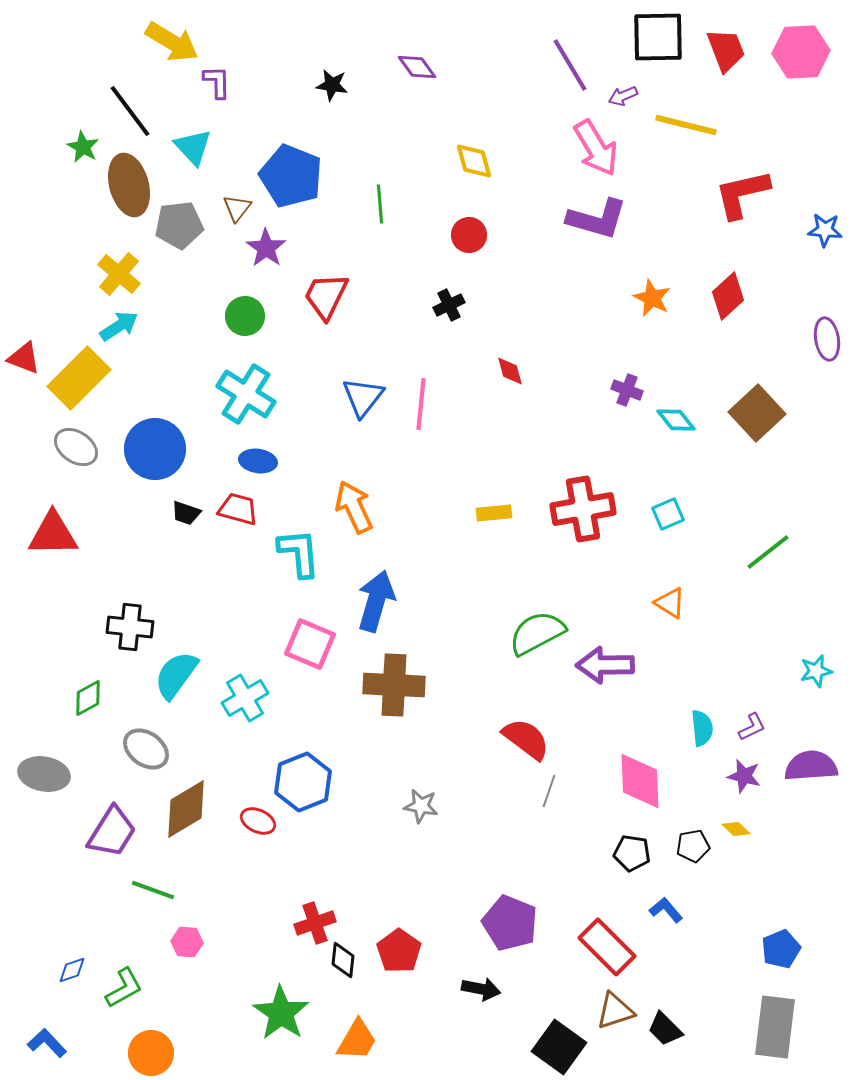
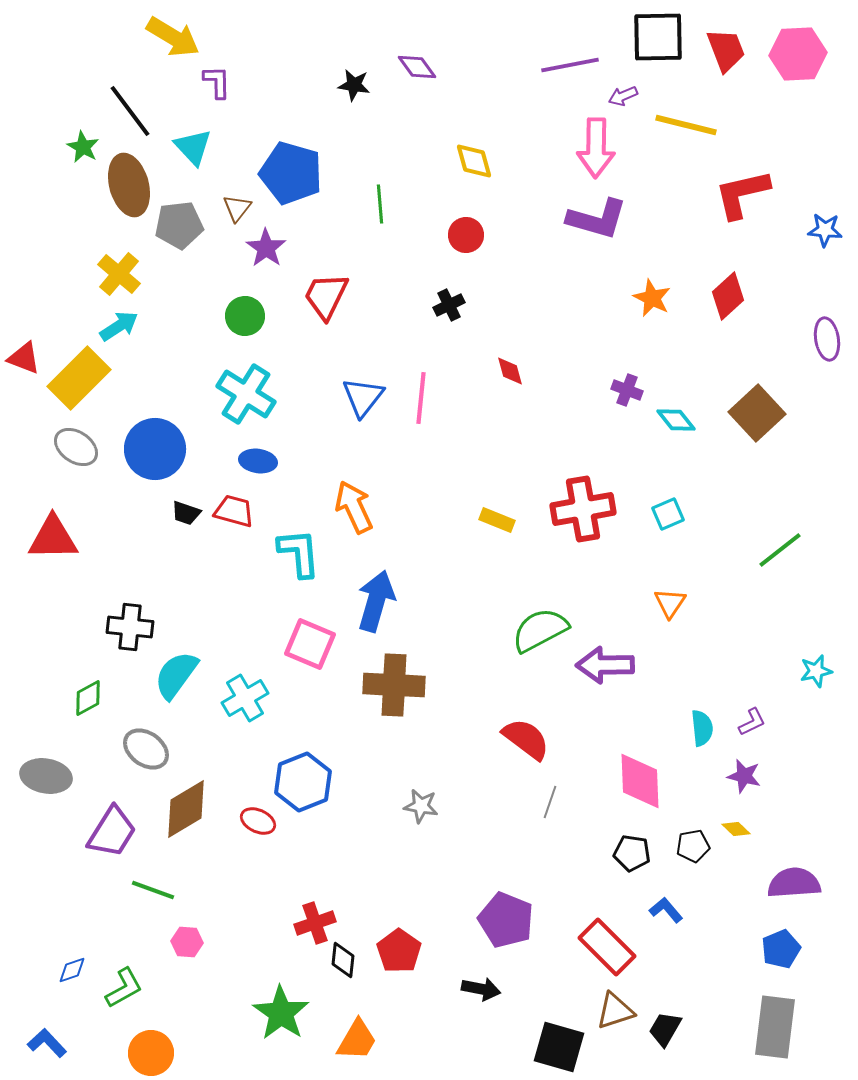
yellow arrow at (172, 42): moved 1 px right, 5 px up
pink hexagon at (801, 52): moved 3 px left, 2 px down
purple line at (570, 65): rotated 70 degrees counterclockwise
black star at (332, 85): moved 22 px right
pink arrow at (596, 148): rotated 32 degrees clockwise
blue pentagon at (291, 176): moved 3 px up; rotated 6 degrees counterclockwise
red circle at (469, 235): moved 3 px left
pink line at (421, 404): moved 6 px up
red trapezoid at (238, 509): moved 4 px left, 2 px down
yellow rectangle at (494, 513): moved 3 px right, 7 px down; rotated 28 degrees clockwise
red triangle at (53, 534): moved 4 px down
green line at (768, 552): moved 12 px right, 2 px up
orange triangle at (670, 603): rotated 32 degrees clockwise
green semicircle at (537, 633): moved 3 px right, 3 px up
purple L-shape at (752, 727): moved 5 px up
purple semicircle at (811, 766): moved 17 px left, 117 px down
gray ellipse at (44, 774): moved 2 px right, 2 px down
gray line at (549, 791): moved 1 px right, 11 px down
purple pentagon at (510, 923): moved 4 px left, 3 px up
black trapezoid at (665, 1029): rotated 75 degrees clockwise
black square at (559, 1047): rotated 20 degrees counterclockwise
